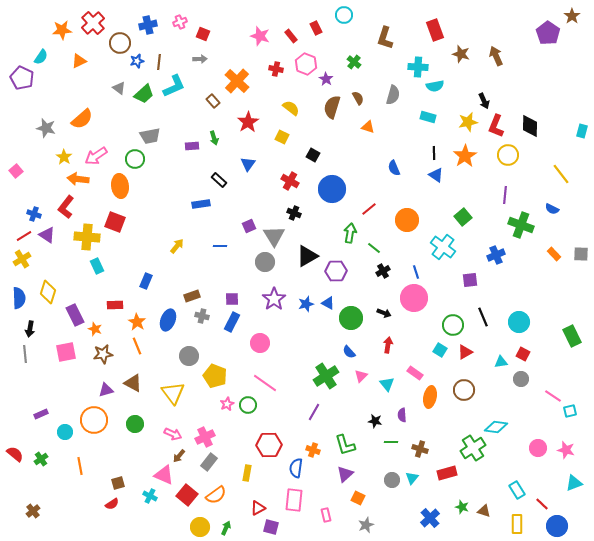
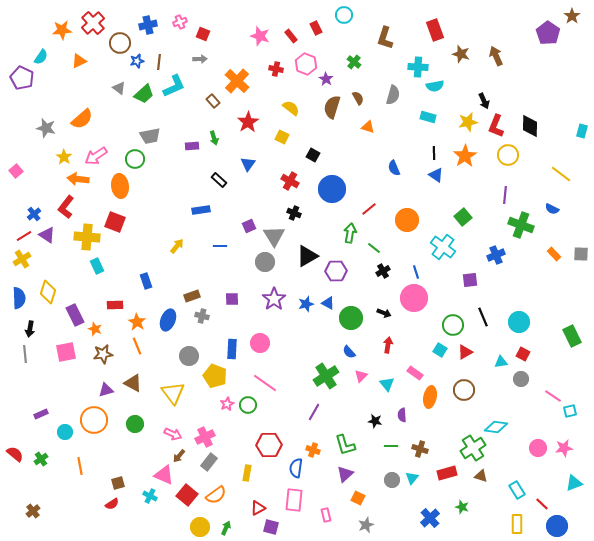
yellow line at (561, 174): rotated 15 degrees counterclockwise
blue rectangle at (201, 204): moved 6 px down
blue cross at (34, 214): rotated 32 degrees clockwise
blue rectangle at (146, 281): rotated 42 degrees counterclockwise
blue rectangle at (232, 322): moved 27 px down; rotated 24 degrees counterclockwise
green line at (391, 442): moved 4 px down
pink star at (566, 450): moved 2 px left, 2 px up; rotated 24 degrees counterclockwise
brown triangle at (484, 511): moved 3 px left, 35 px up
